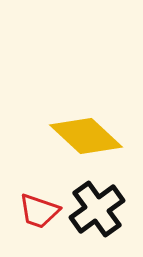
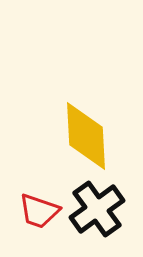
yellow diamond: rotated 44 degrees clockwise
